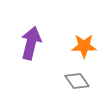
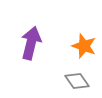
orange star: rotated 20 degrees clockwise
